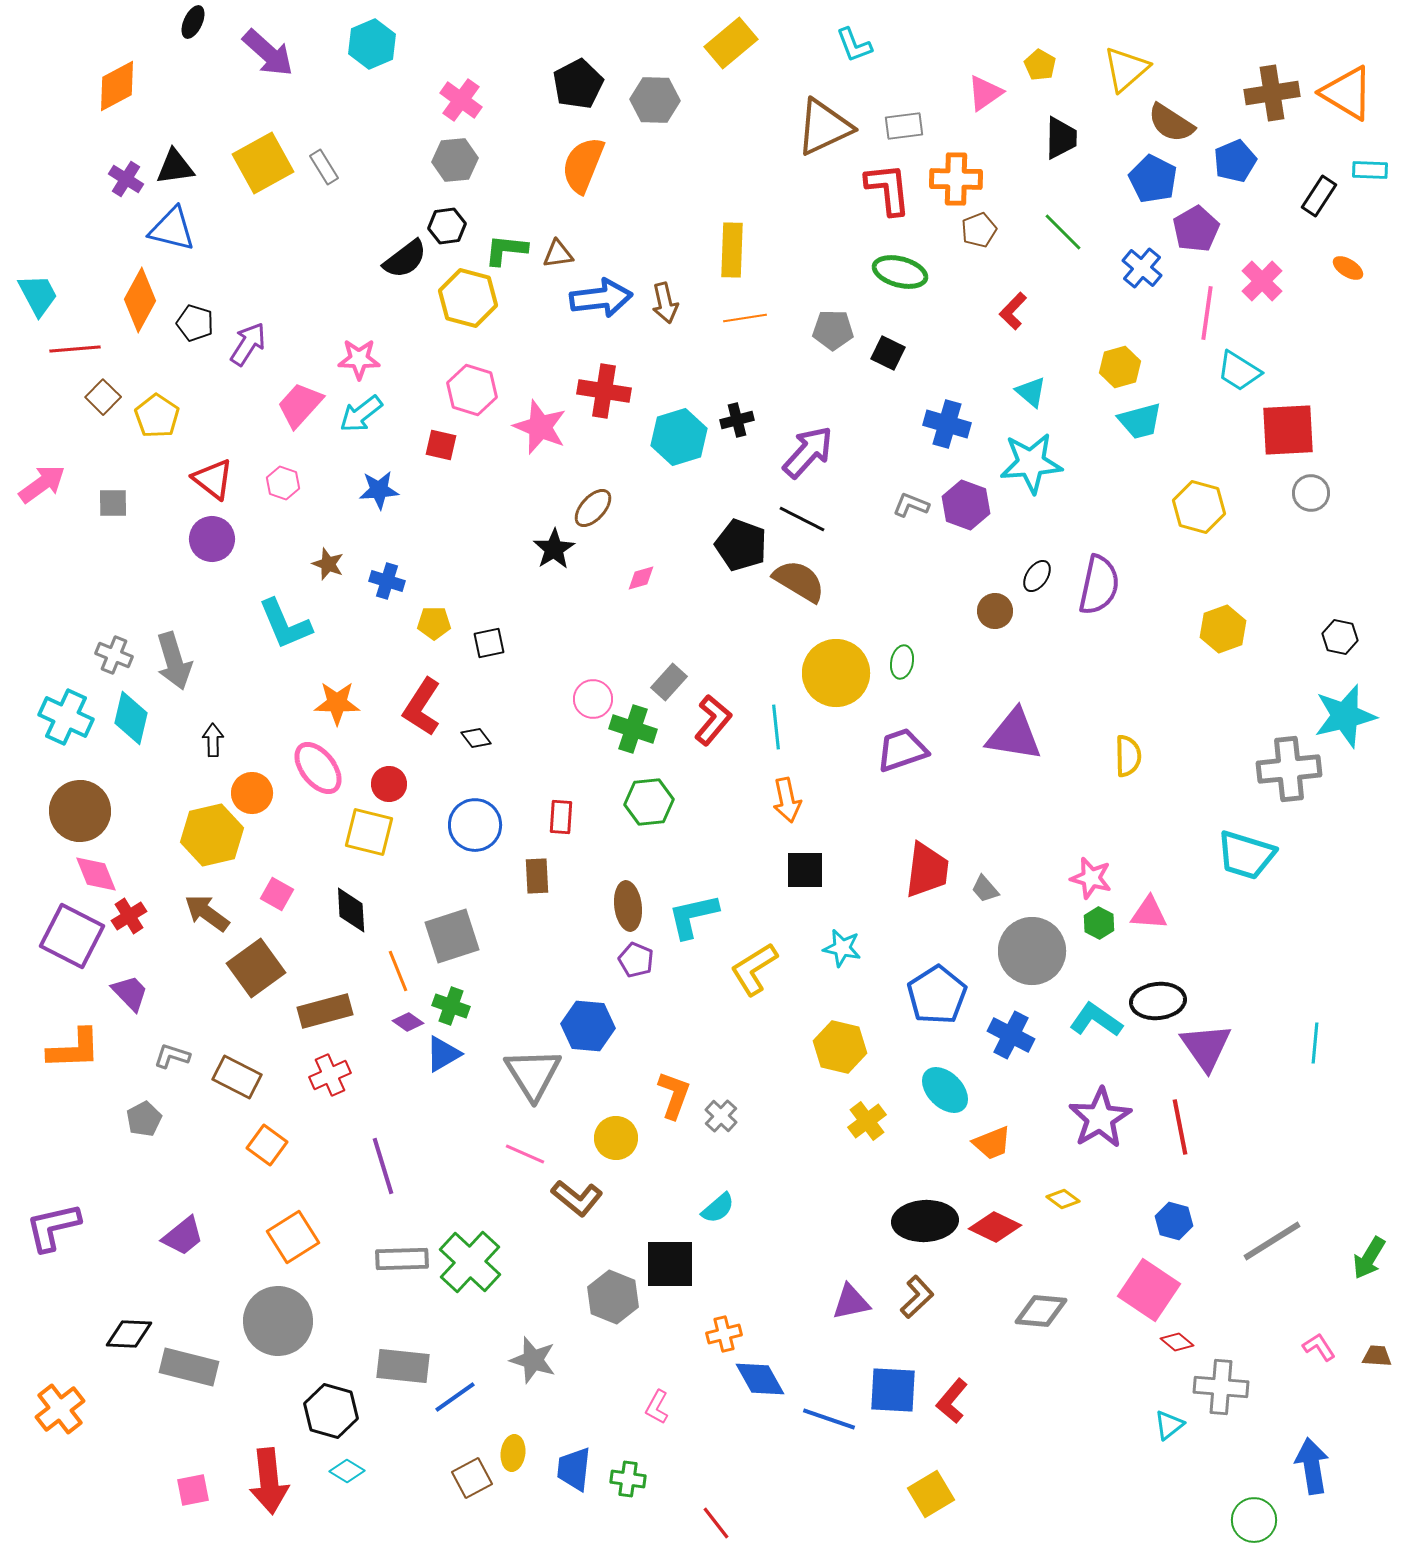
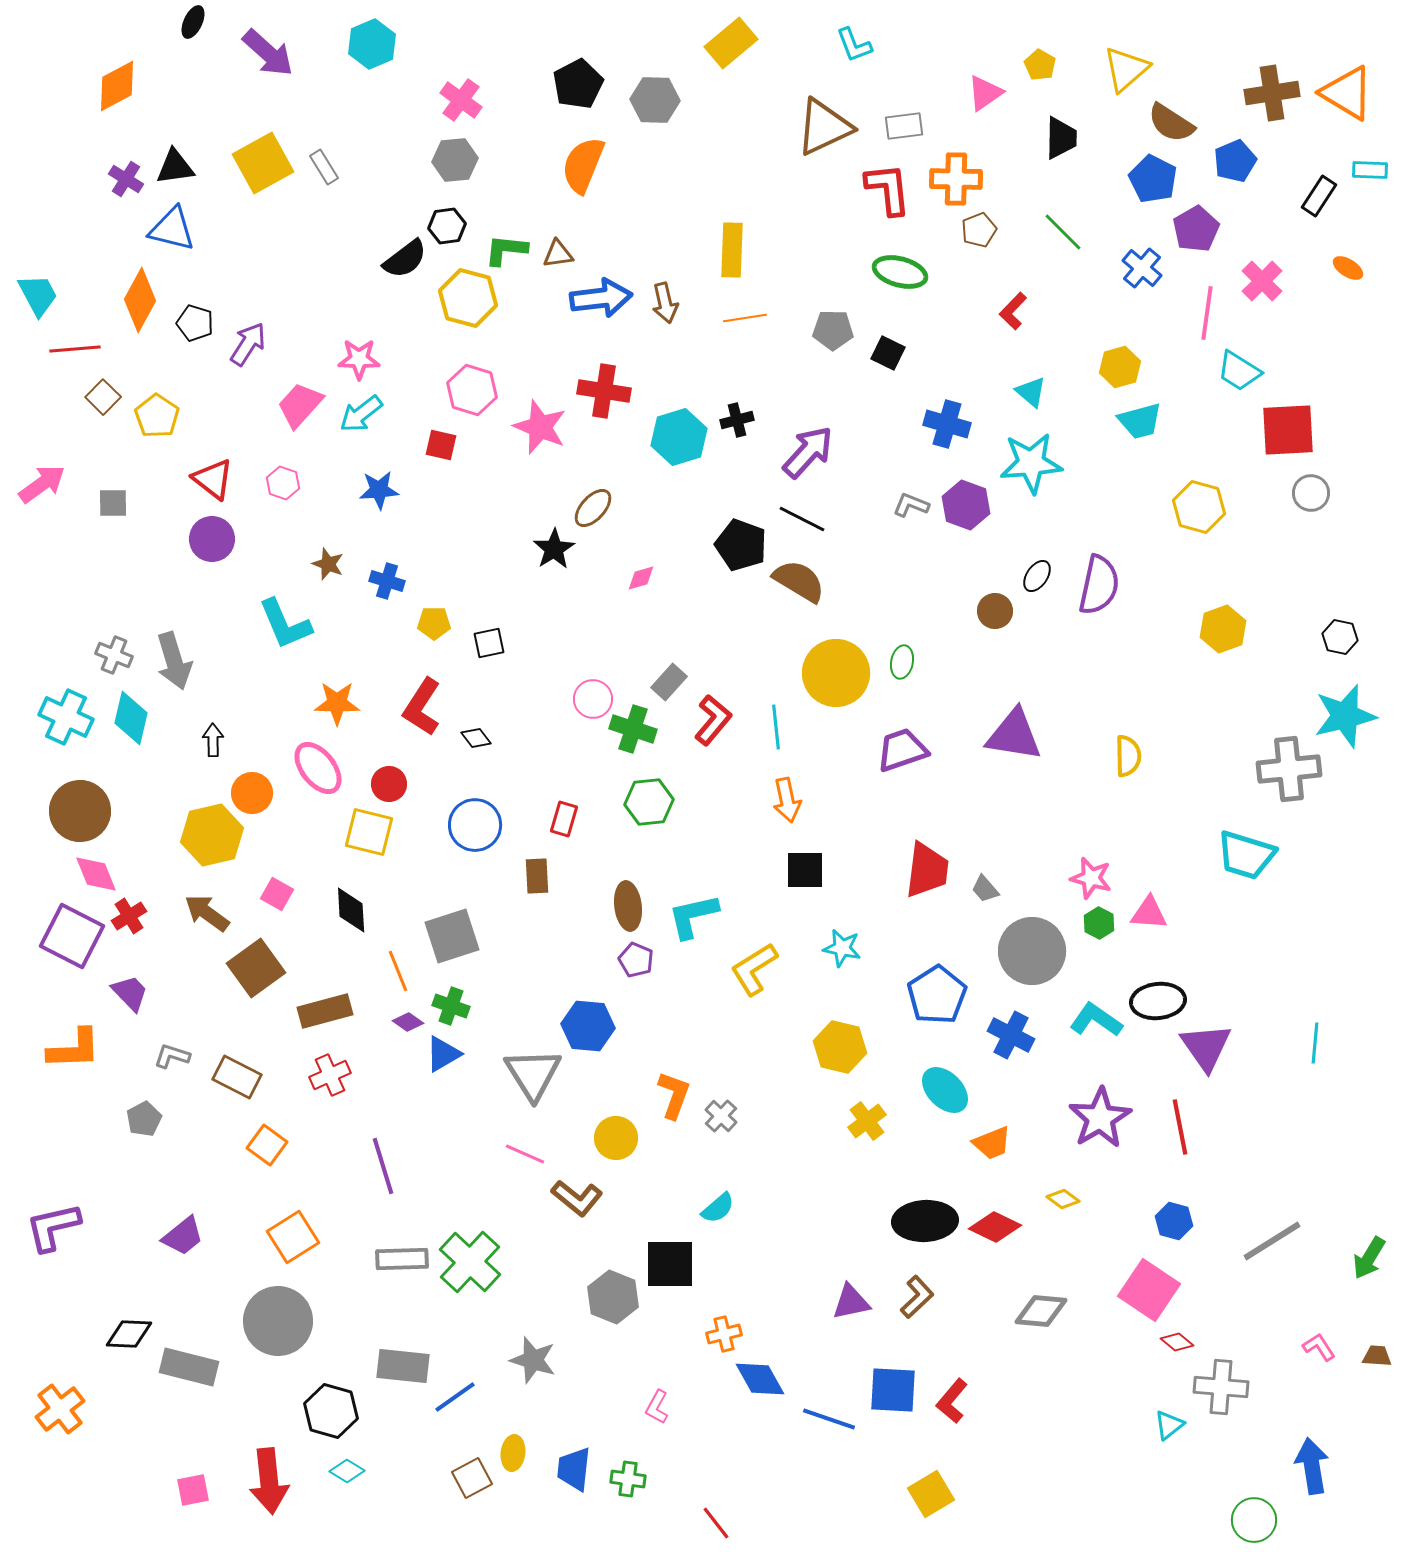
red rectangle at (561, 817): moved 3 px right, 2 px down; rotated 12 degrees clockwise
